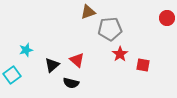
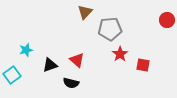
brown triangle: moved 3 px left; rotated 28 degrees counterclockwise
red circle: moved 2 px down
black triangle: moved 2 px left; rotated 21 degrees clockwise
